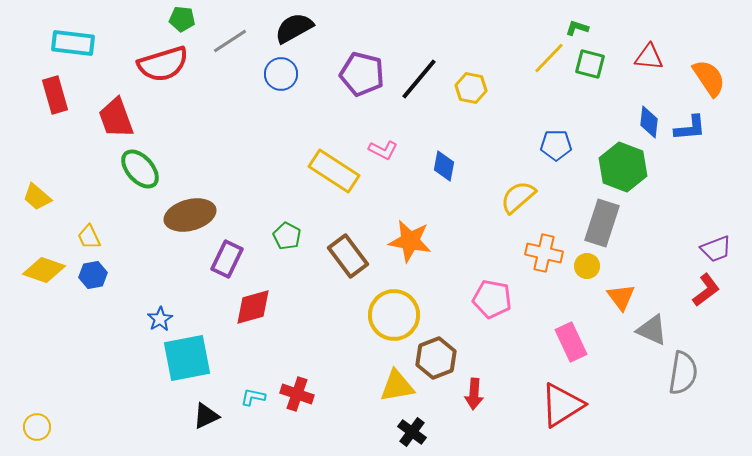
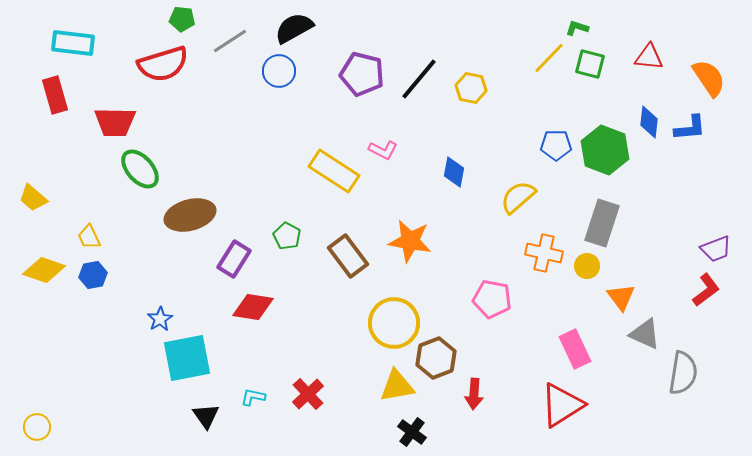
blue circle at (281, 74): moved 2 px left, 3 px up
red trapezoid at (116, 118): moved 1 px left, 4 px down; rotated 69 degrees counterclockwise
blue diamond at (444, 166): moved 10 px right, 6 px down
green hexagon at (623, 167): moved 18 px left, 17 px up
yellow trapezoid at (37, 197): moved 4 px left, 1 px down
purple rectangle at (227, 259): moved 7 px right; rotated 6 degrees clockwise
red diamond at (253, 307): rotated 24 degrees clockwise
yellow circle at (394, 315): moved 8 px down
gray triangle at (652, 330): moved 7 px left, 4 px down
pink rectangle at (571, 342): moved 4 px right, 7 px down
red cross at (297, 394): moved 11 px right; rotated 28 degrees clockwise
black triangle at (206, 416): rotated 40 degrees counterclockwise
